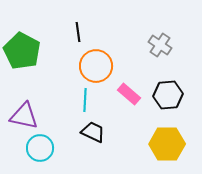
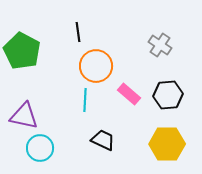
black trapezoid: moved 10 px right, 8 px down
